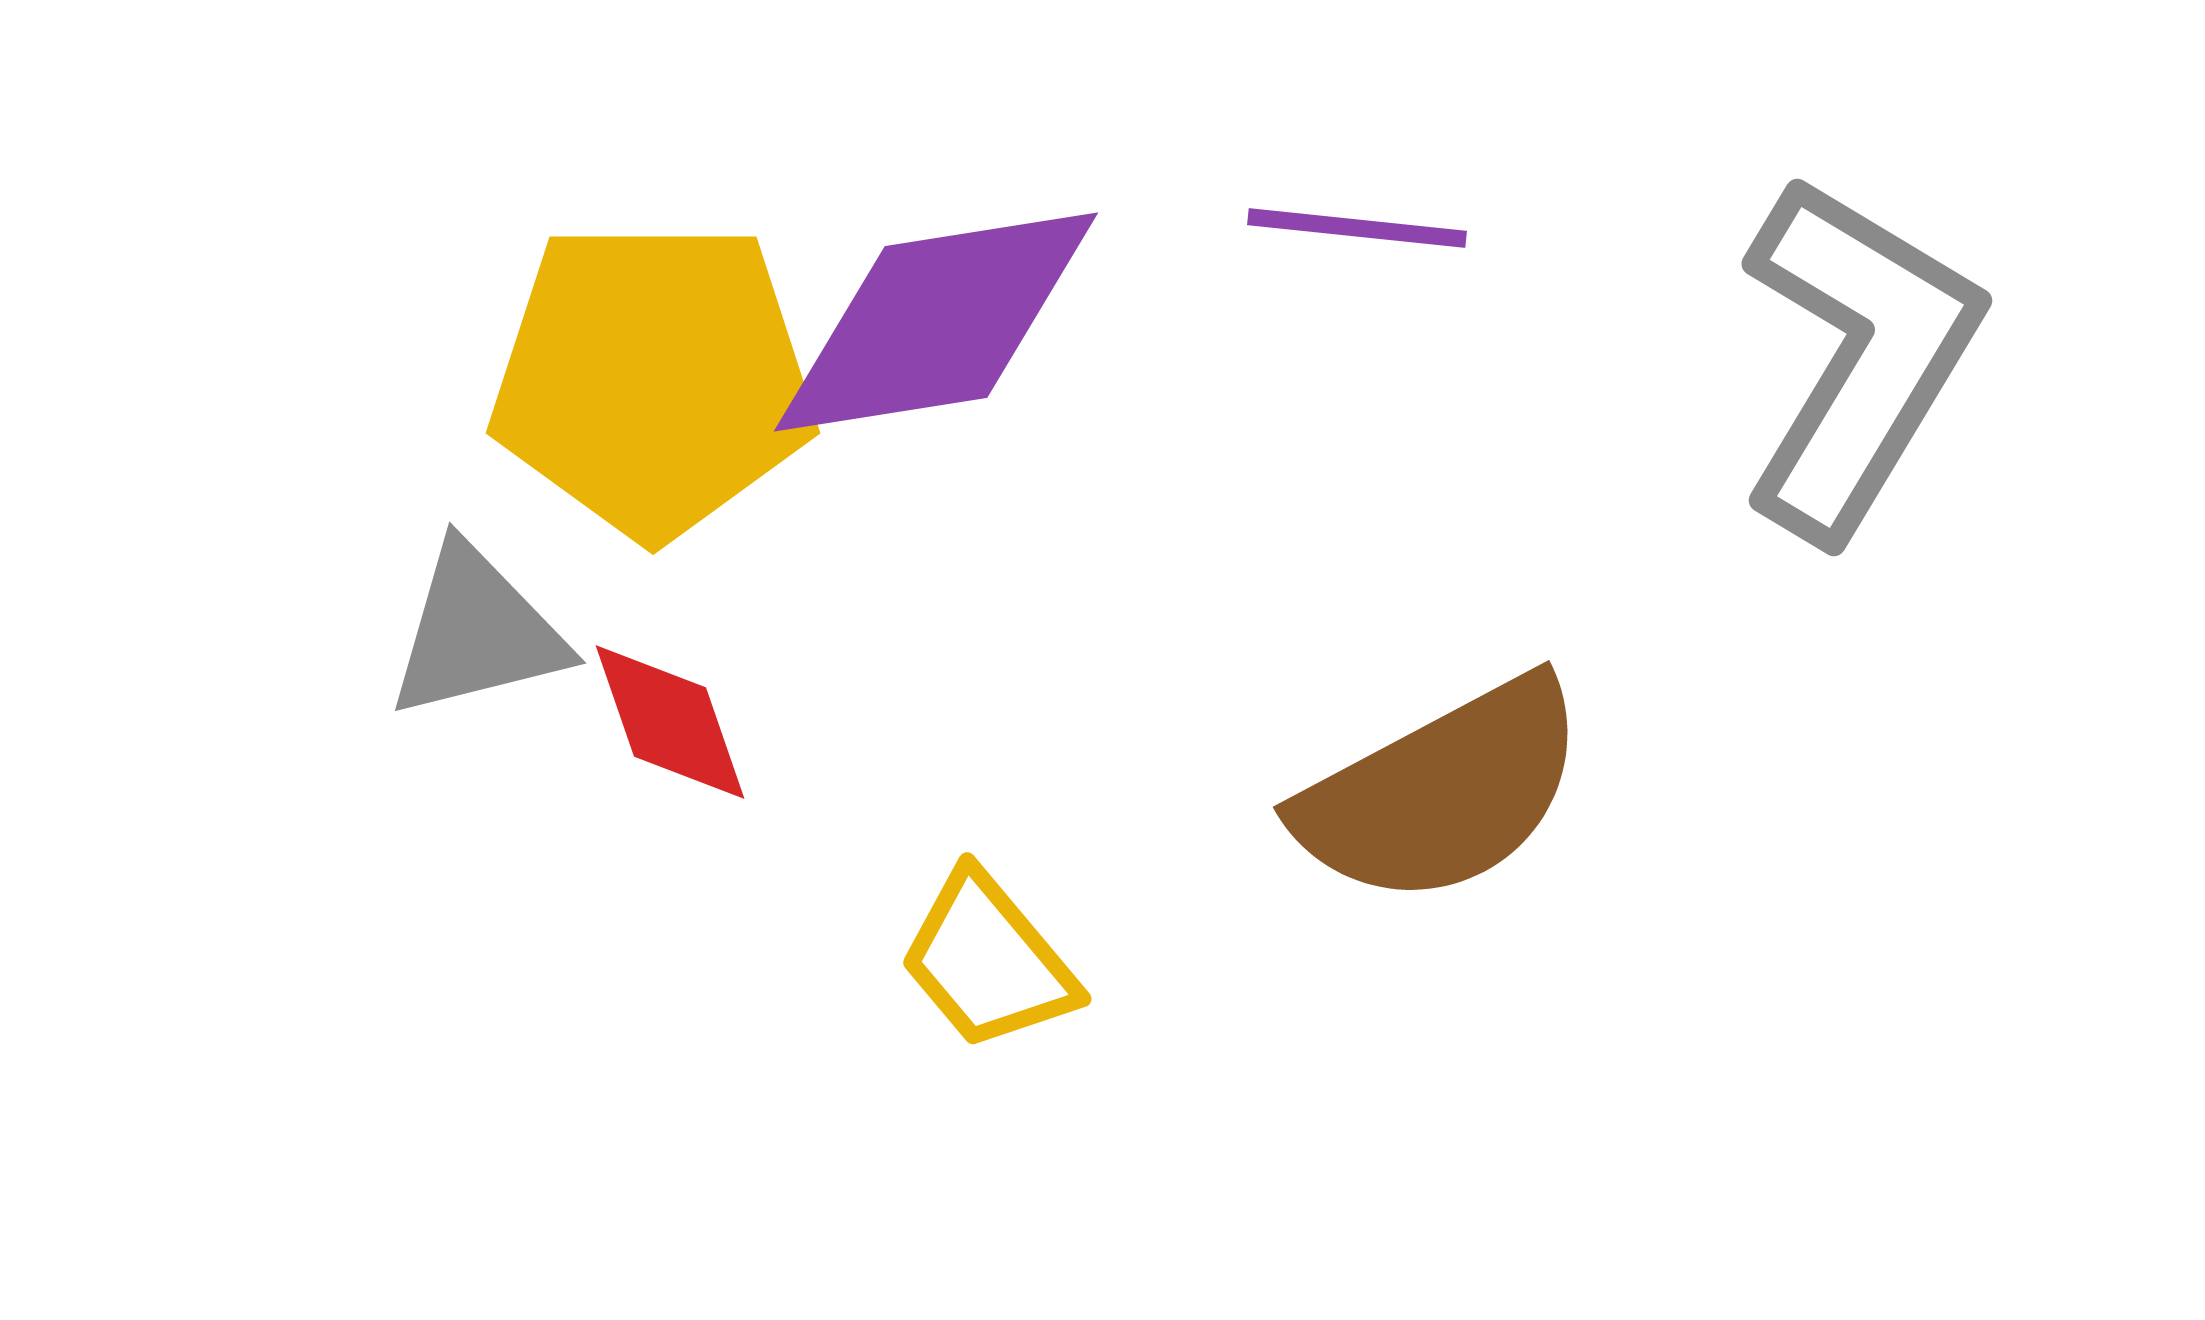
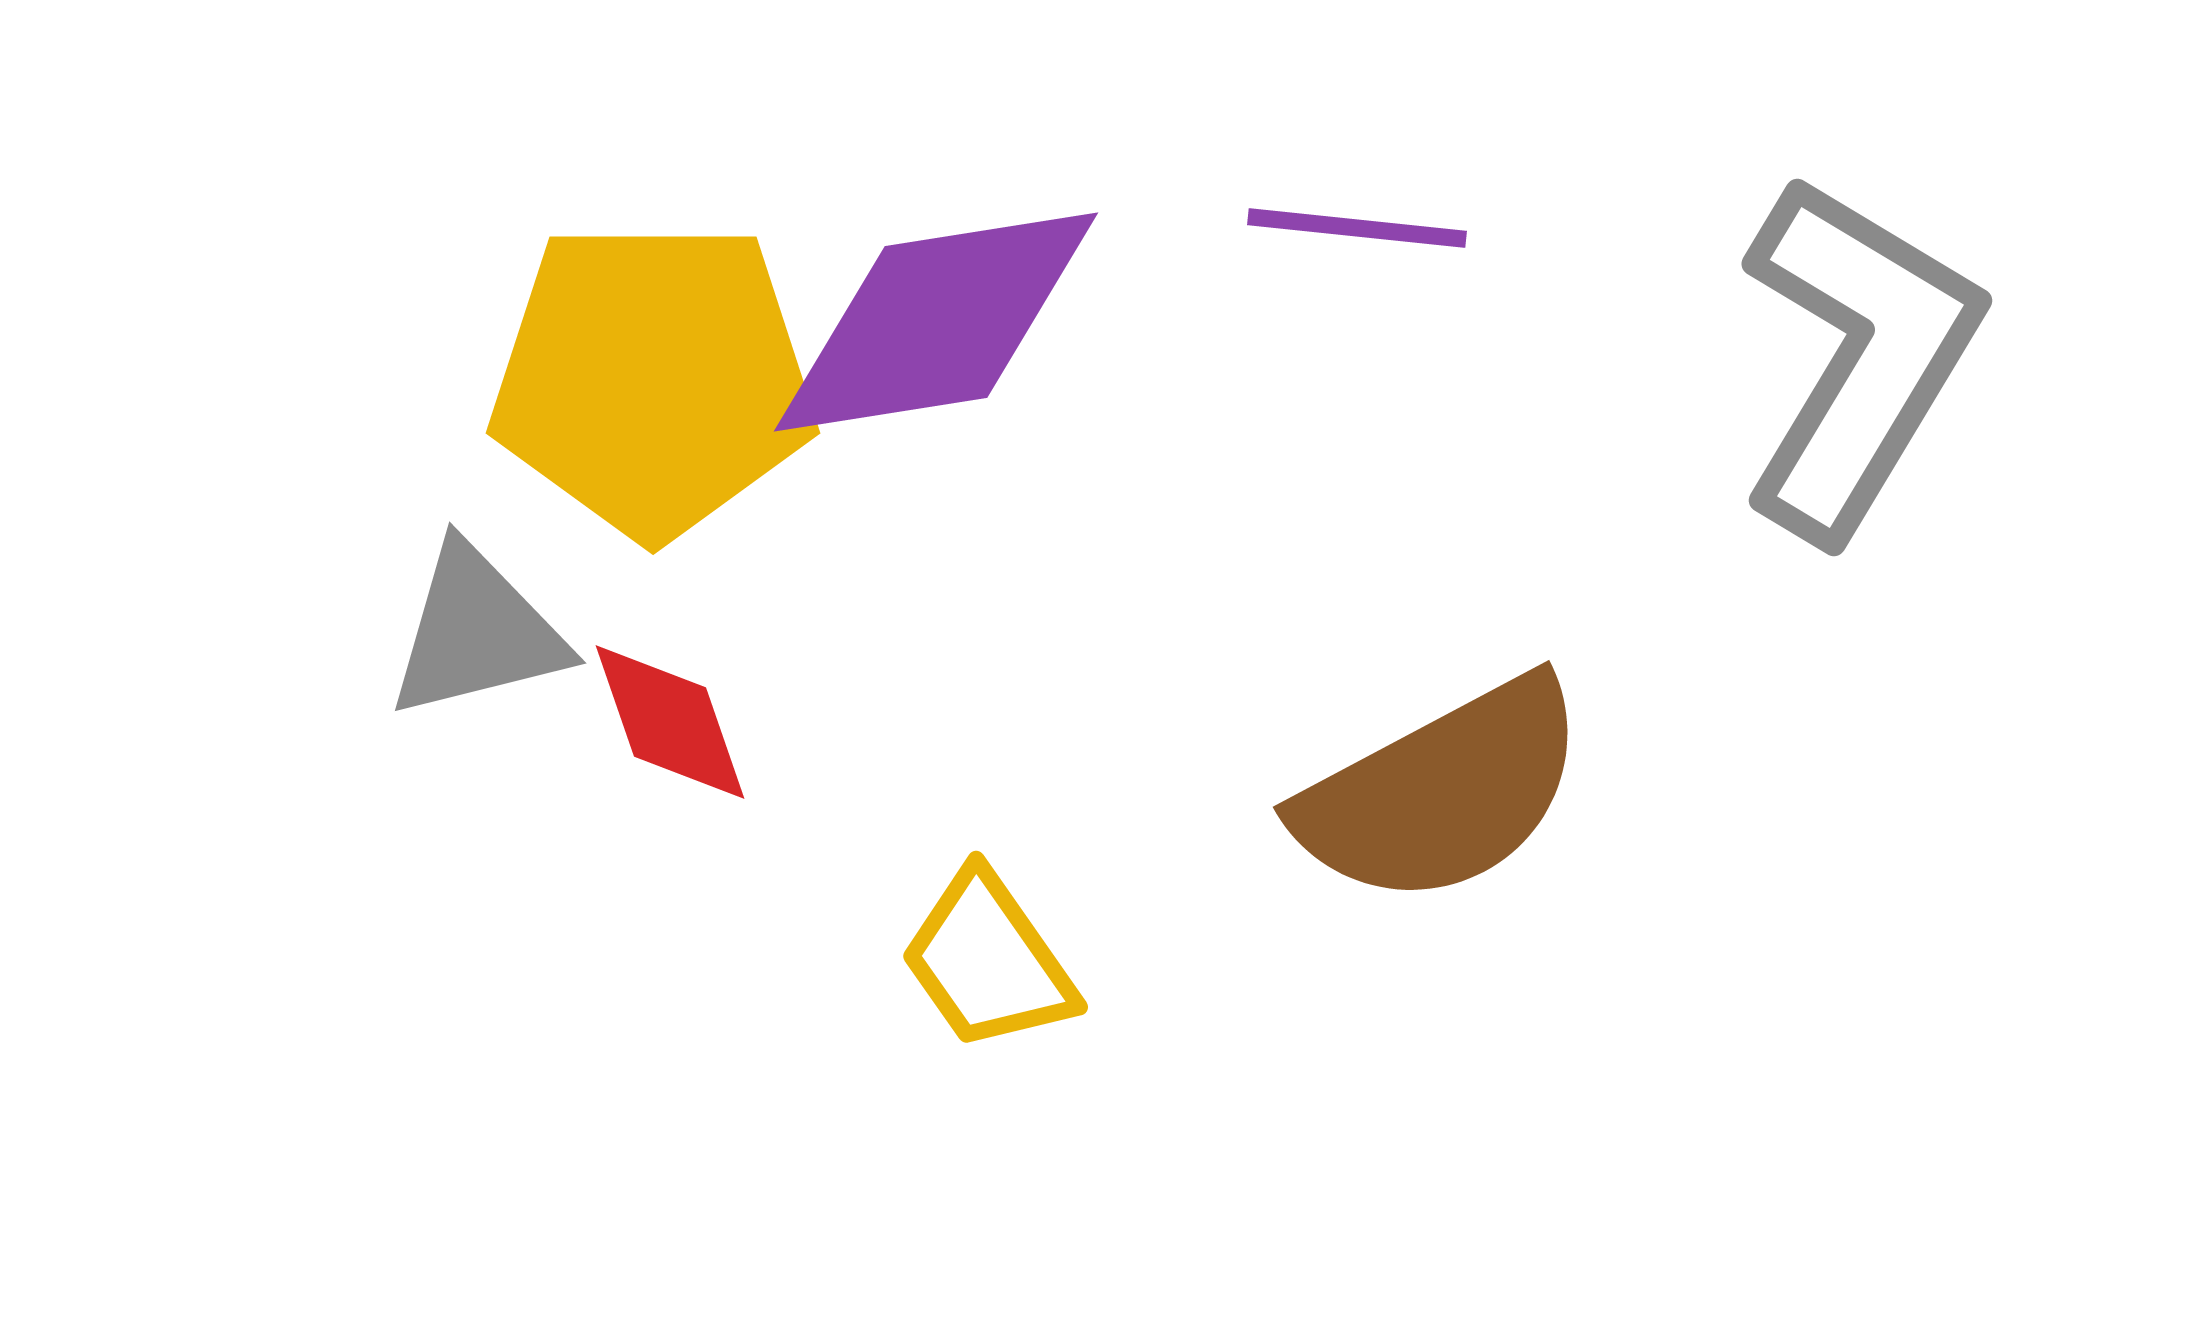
yellow trapezoid: rotated 5 degrees clockwise
